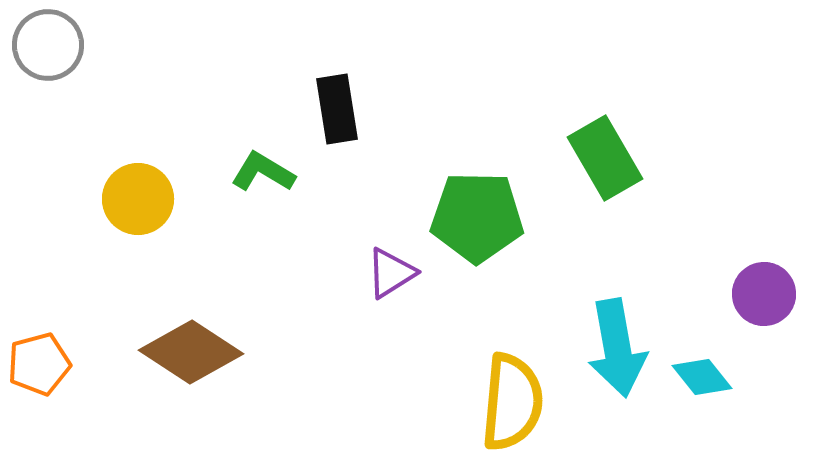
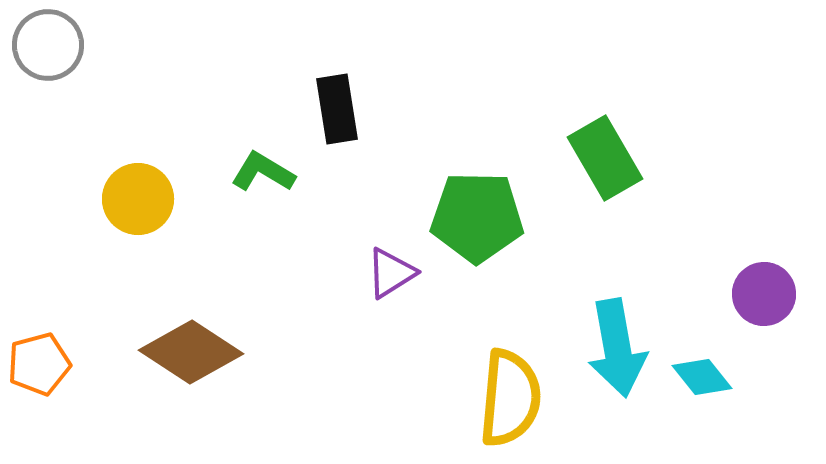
yellow semicircle: moved 2 px left, 4 px up
